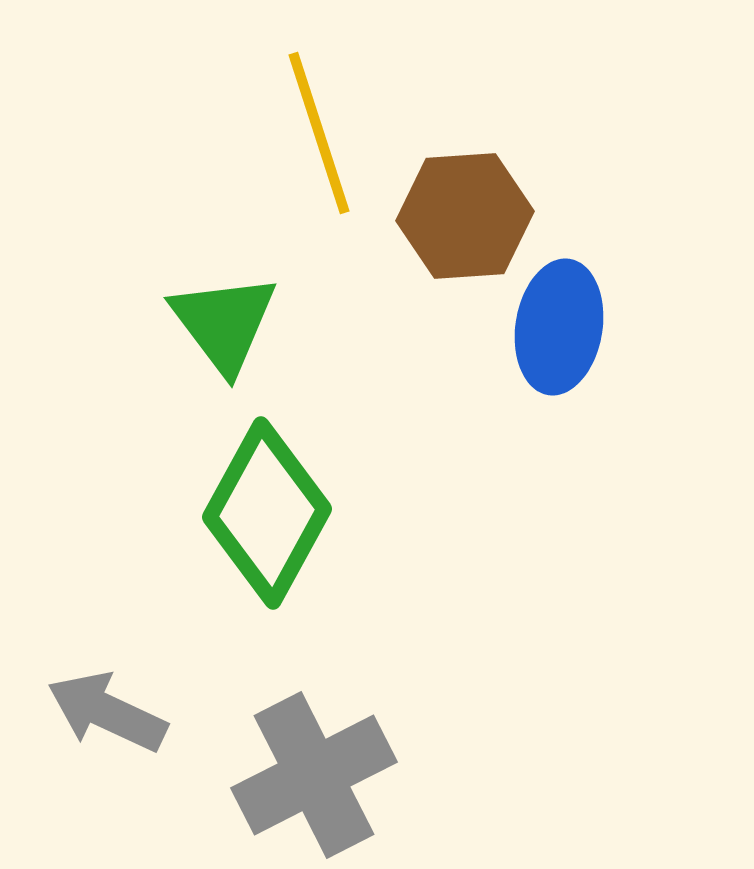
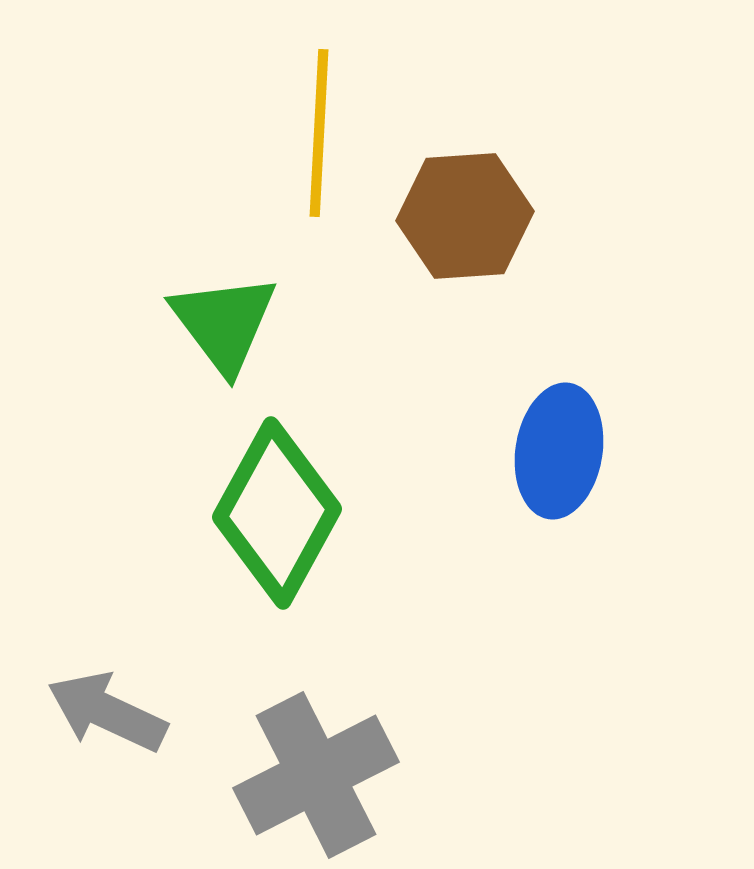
yellow line: rotated 21 degrees clockwise
blue ellipse: moved 124 px down
green diamond: moved 10 px right
gray cross: moved 2 px right
